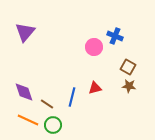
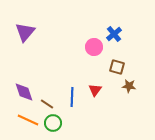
blue cross: moved 1 px left, 2 px up; rotated 28 degrees clockwise
brown square: moved 11 px left; rotated 14 degrees counterclockwise
red triangle: moved 2 px down; rotated 40 degrees counterclockwise
blue line: rotated 12 degrees counterclockwise
green circle: moved 2 px up
